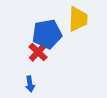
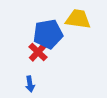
yellow trapezoid: rotated 84 degrees counterclockwise
blue pentagon: moved 1 px right
